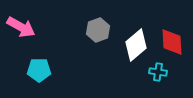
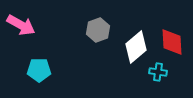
pink arrow: moved 2 px up
white diamond: moved 2 px down
